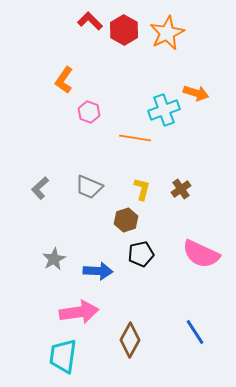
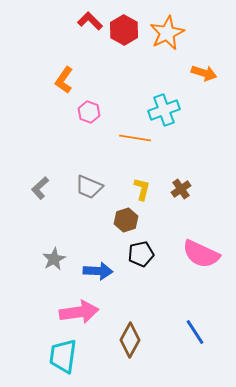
orange arrow: moved 8 px right, 20 px up
